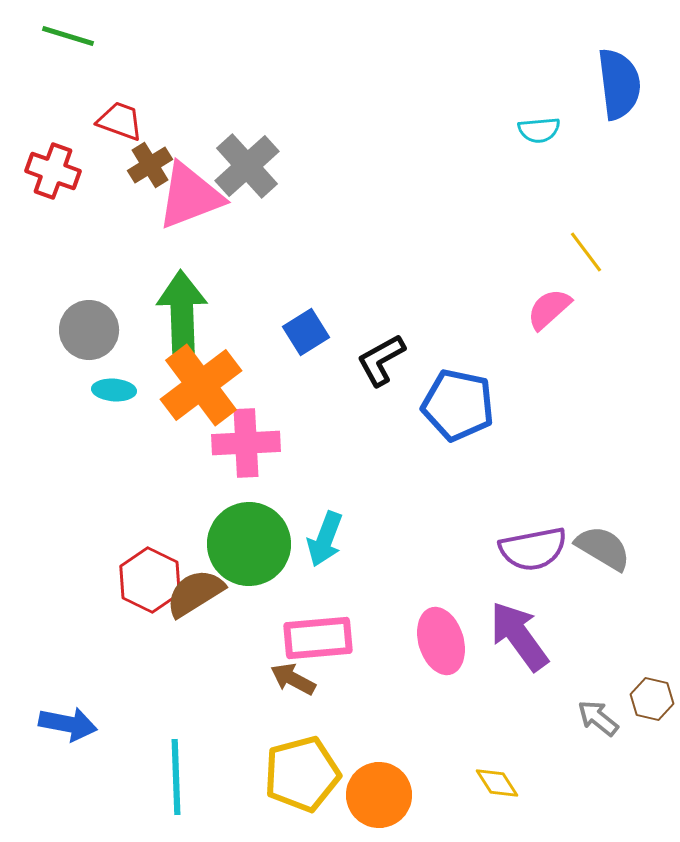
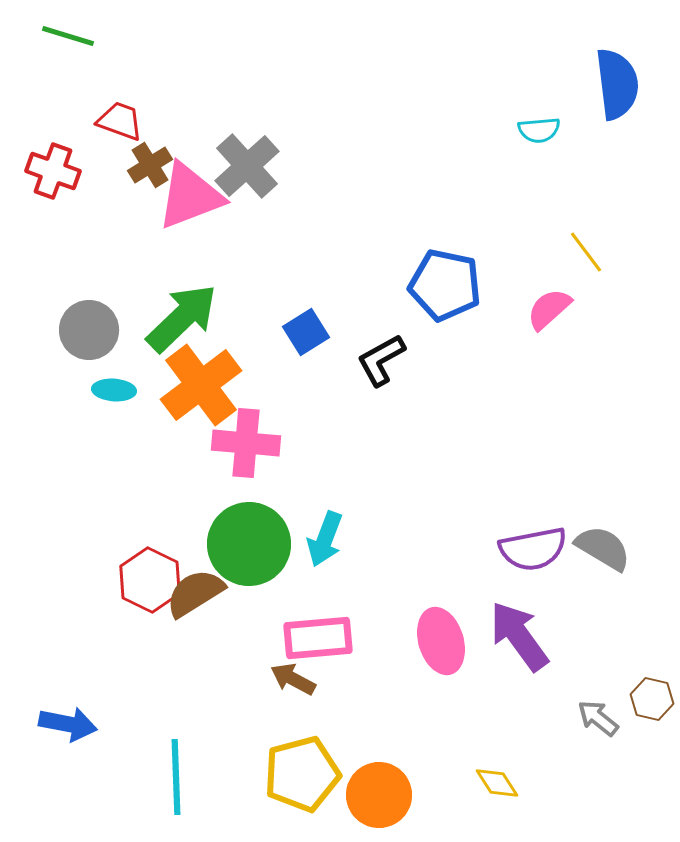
blue semicircle: moved 2 px left
green arrow: moved 6 px down; rotated 48 degrees clockwise
blue pentagon: moved 13 px left, 120 px up
pink cross: rotated 8 degrees clockwise
